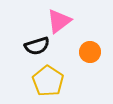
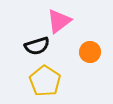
yellow pentagon: moved 3 px left
